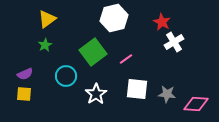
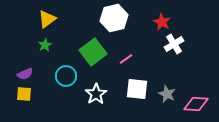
white cross: moved 2 px down
gray star: rotated 18 degrees clockwise
